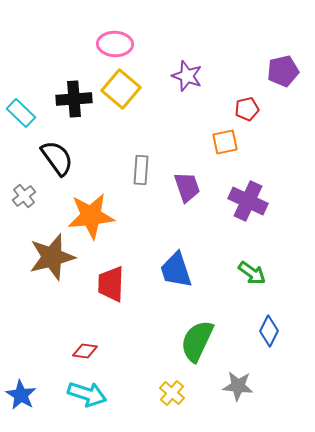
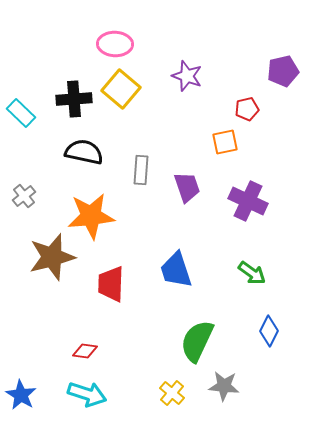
black semicircle: moved 27 px right, 6 px up; rotated 42 degrees counterclockwise
gray star: moved 14 px left
